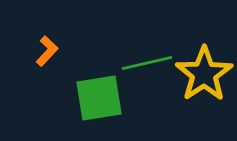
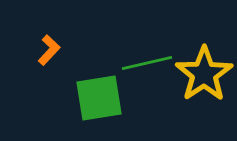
orange L-shape: moved 2 px right, 1 px up
